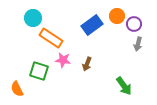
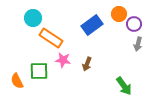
orange circle: moved 2 px right, 2 px up
green square: rotated 18 degrees counterclockwise
orange semicircle: moved 8 px up
